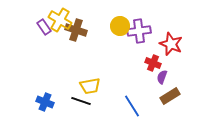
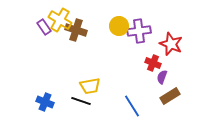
yellow circle: moved 1 px left
